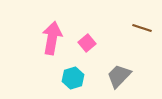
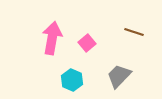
brown line: moved 8 px left, 4 px down
cyan hexagon: moved 1 px left, 2 px down; rotated 20 degrees counterclockwise
